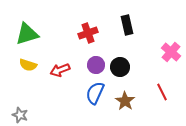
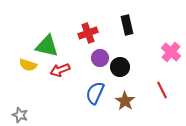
green triangle: moved 20 px right, 12 px down; rotated 30 degrees clockwise
purple circle: moved 4 px right, 7 px up
red line: moved 2 px up
